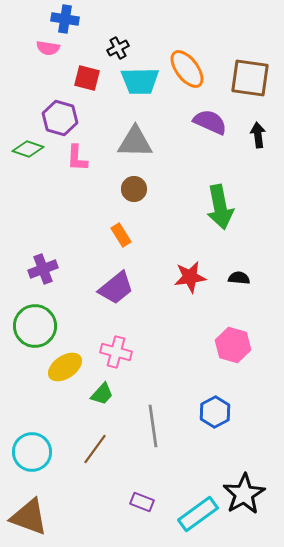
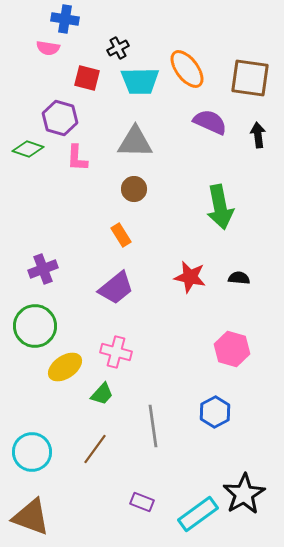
red star: rotated 20 degrees clockwise
pink hexagon: moved 1 px left, 4 px down
brown triangle: moved 2 px right
